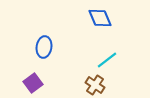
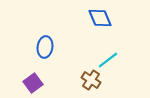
blue ellipse: moved 1 px right
cyan line: moved 1 px right
brown cross: moved 4 px left, 5 px up
